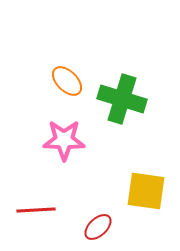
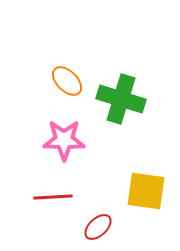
green cross: moved 1 px left
red line: moved 17 px right, 13 px up
